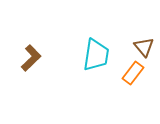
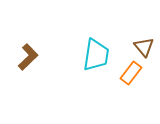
brown L-shape: moved 3 px left, 1 px up
orange rectangle: moved 2 px left
